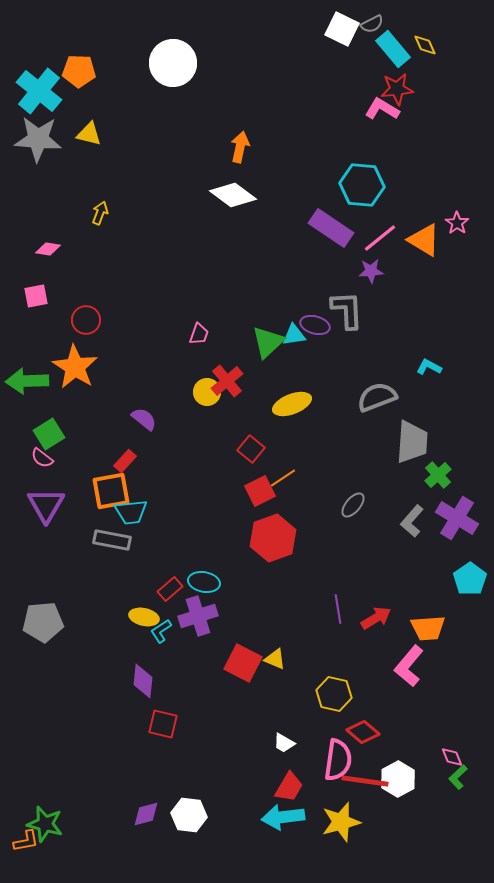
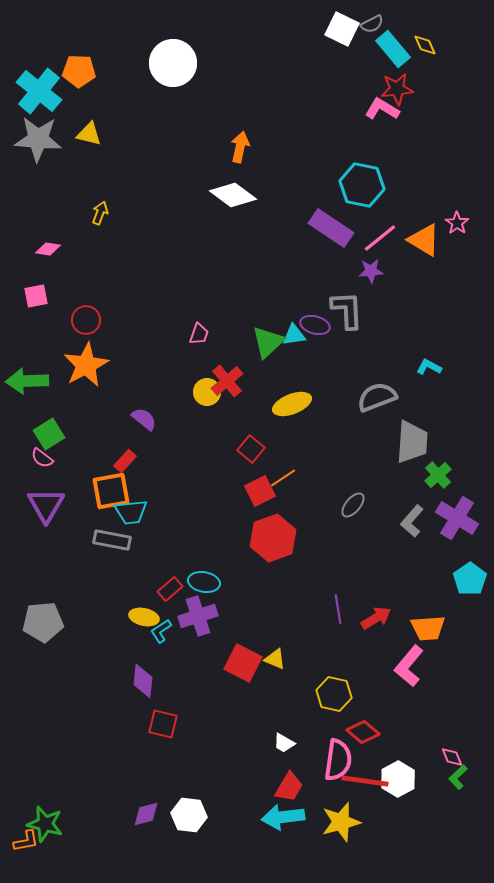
cyan hexagon at (362, 185): rotated 6 degrees clockwise
orange star at (75, 367): moved 11 px right, 2 px up; rotated 12 degrees clockwise
